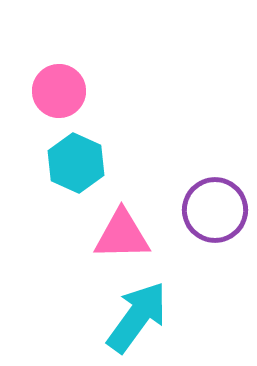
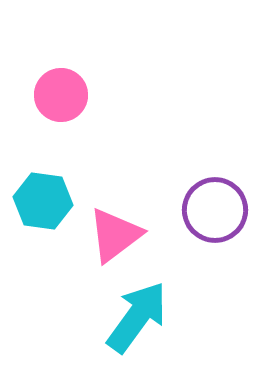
pink circle: moved 2 px right, 4 px down
cyan hexagon: moved 33 px left, 38 px down; rotated 16 degrees counterclockwise
pink triangle: moved 7 px left; rotated 36 degrees counterclockwise
